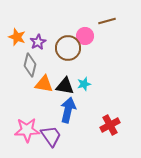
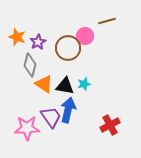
orange triangle: rotated 24 degrees clockwise
pink star: moved 2 px up
purple trapezoid: moved 19 px up
